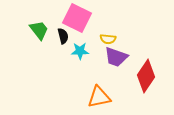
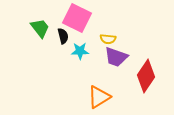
green trapezoid: moved 1 px right, 2 px up
orange triangle: rotated 20 degrees counterclockwise
